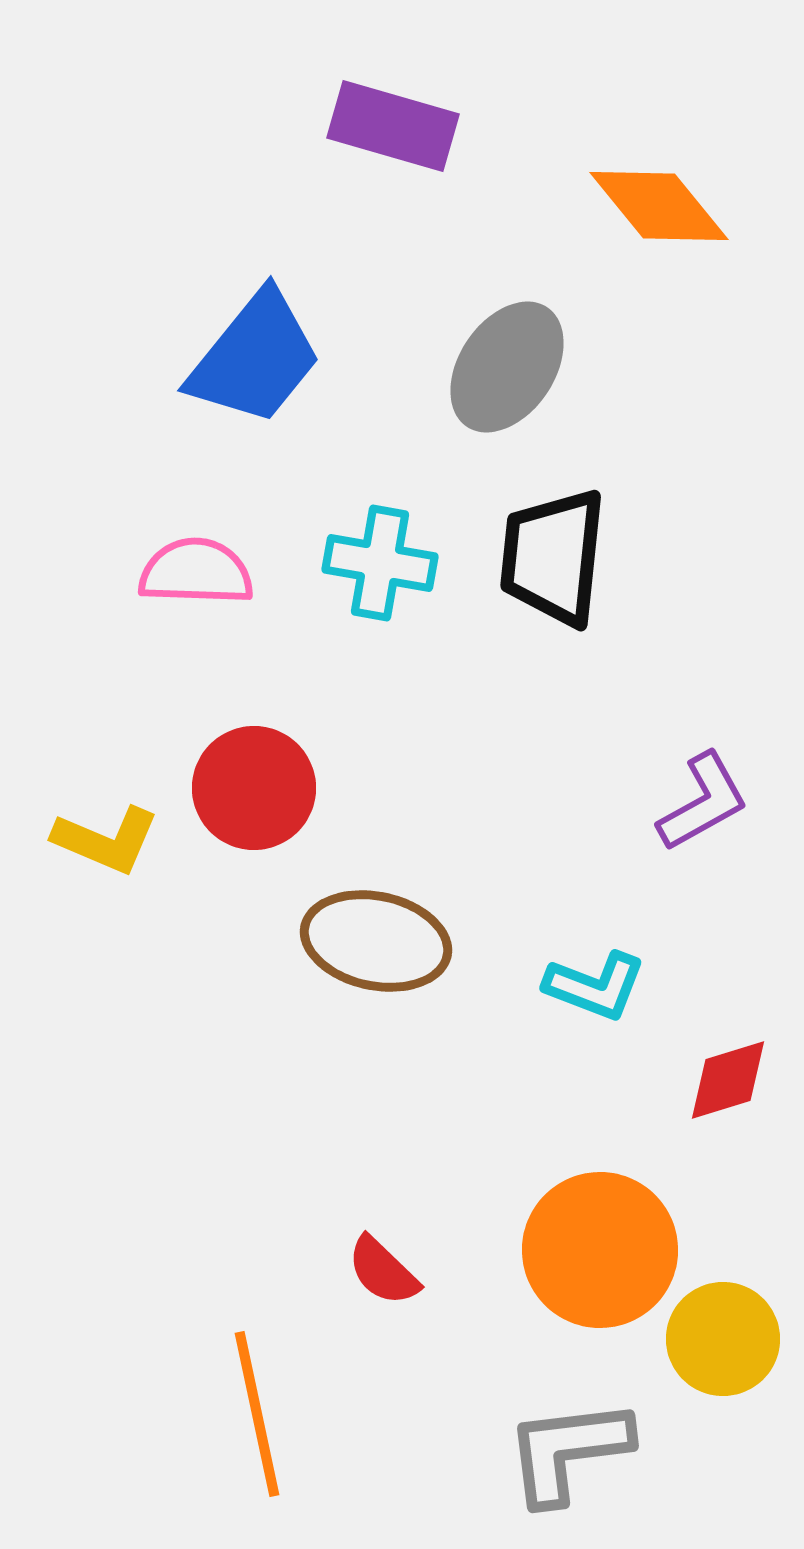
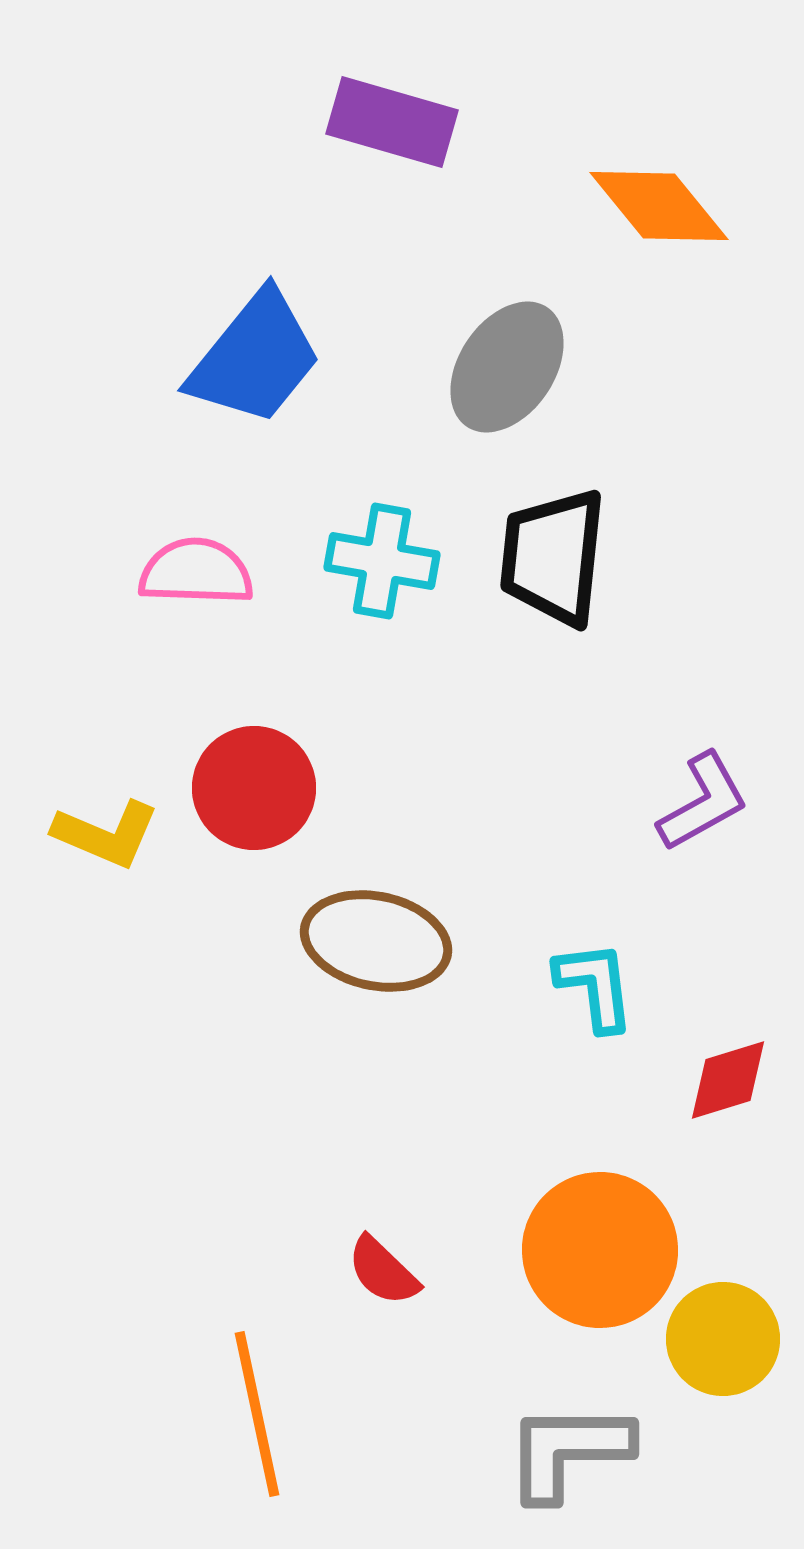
purple rectangle: moved 1 px left, 4 px up
cyan cross: moved 2 px right, 2 px up
yellow L-shape: moved 6 px up
cyan L-shape: rotated 118 degrees counterclockwise
gray L-shape: rotated 7 degrees clockwise
